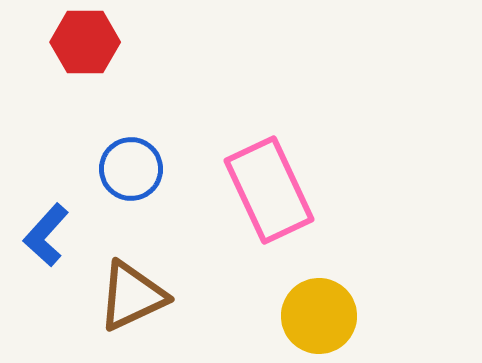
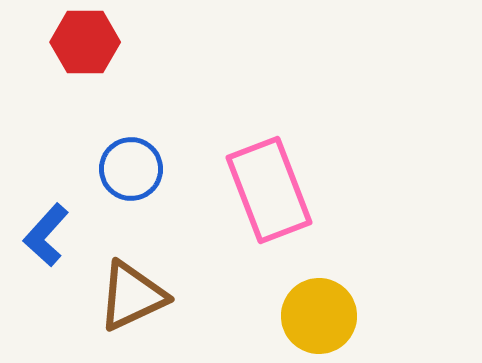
pink rectangle: rotated 4 degrees clockwise
